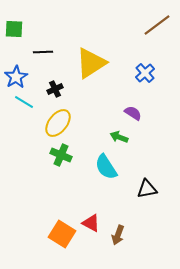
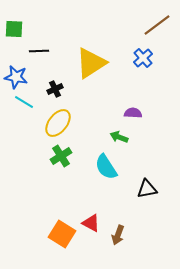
black line: moved 4 px left, 1 px up
blue cross: moved 2 px left, 15 px up
blue star: rotated 30 degrees counterclockwise
purple semicircle: rotated 30 degrees counterclockwise
green cross: moved 1 px down; rotated 35 degrees clockwise
